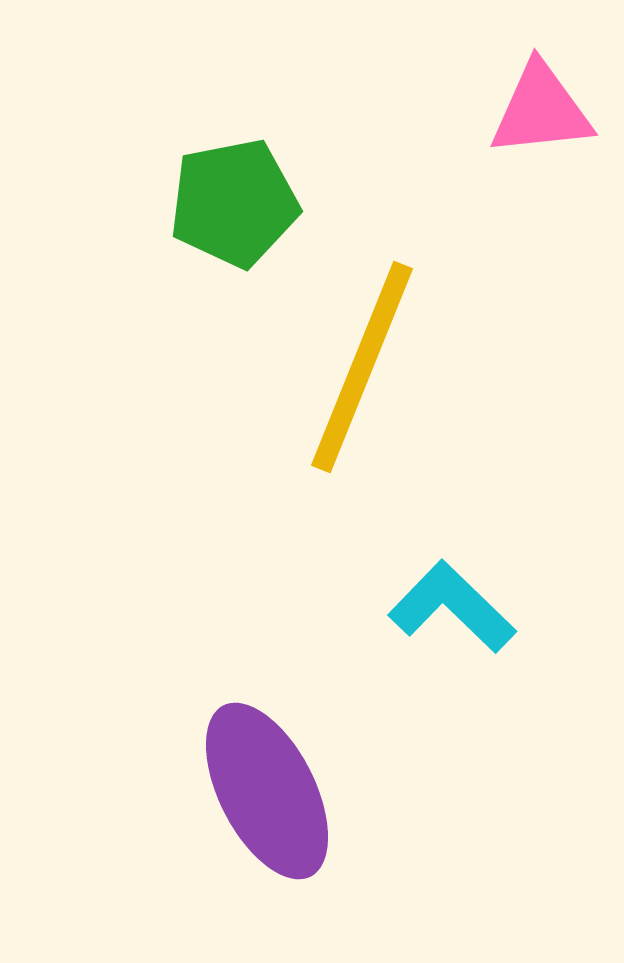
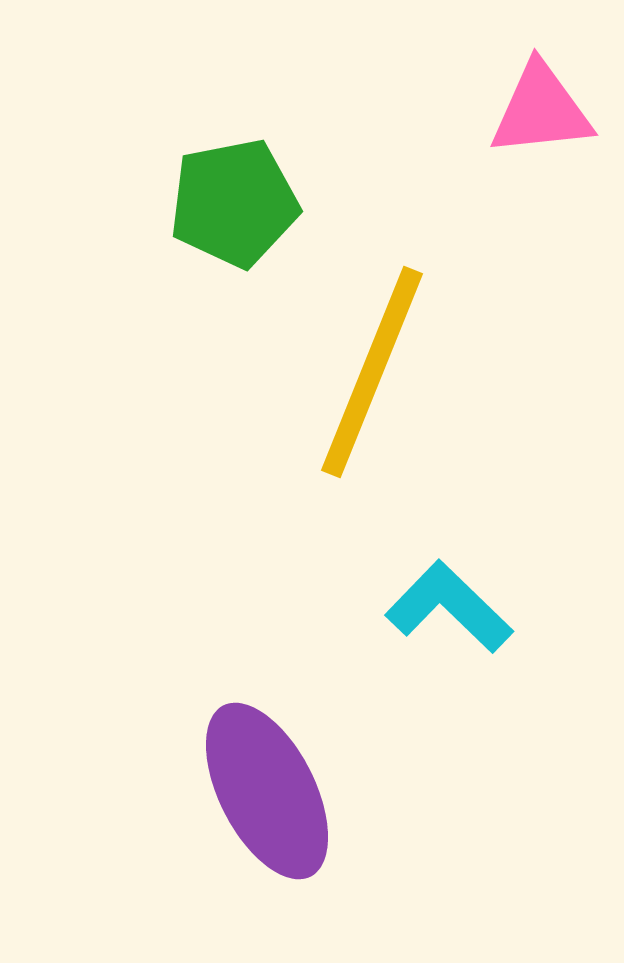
yellow line: moved 10 px right, 5 px down
cyan L-shape: moved 3 px left
